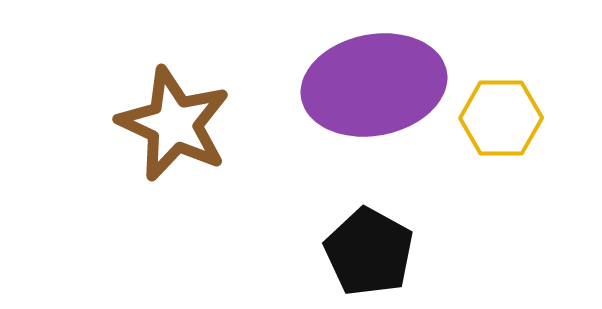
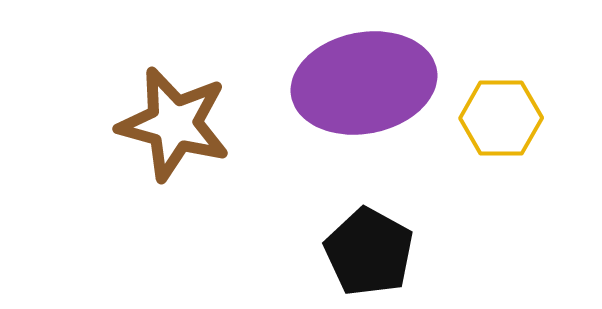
purple ellipse: moved 10 px left, 2 px up
brown star: rotated 10 degrees counterclockwise
